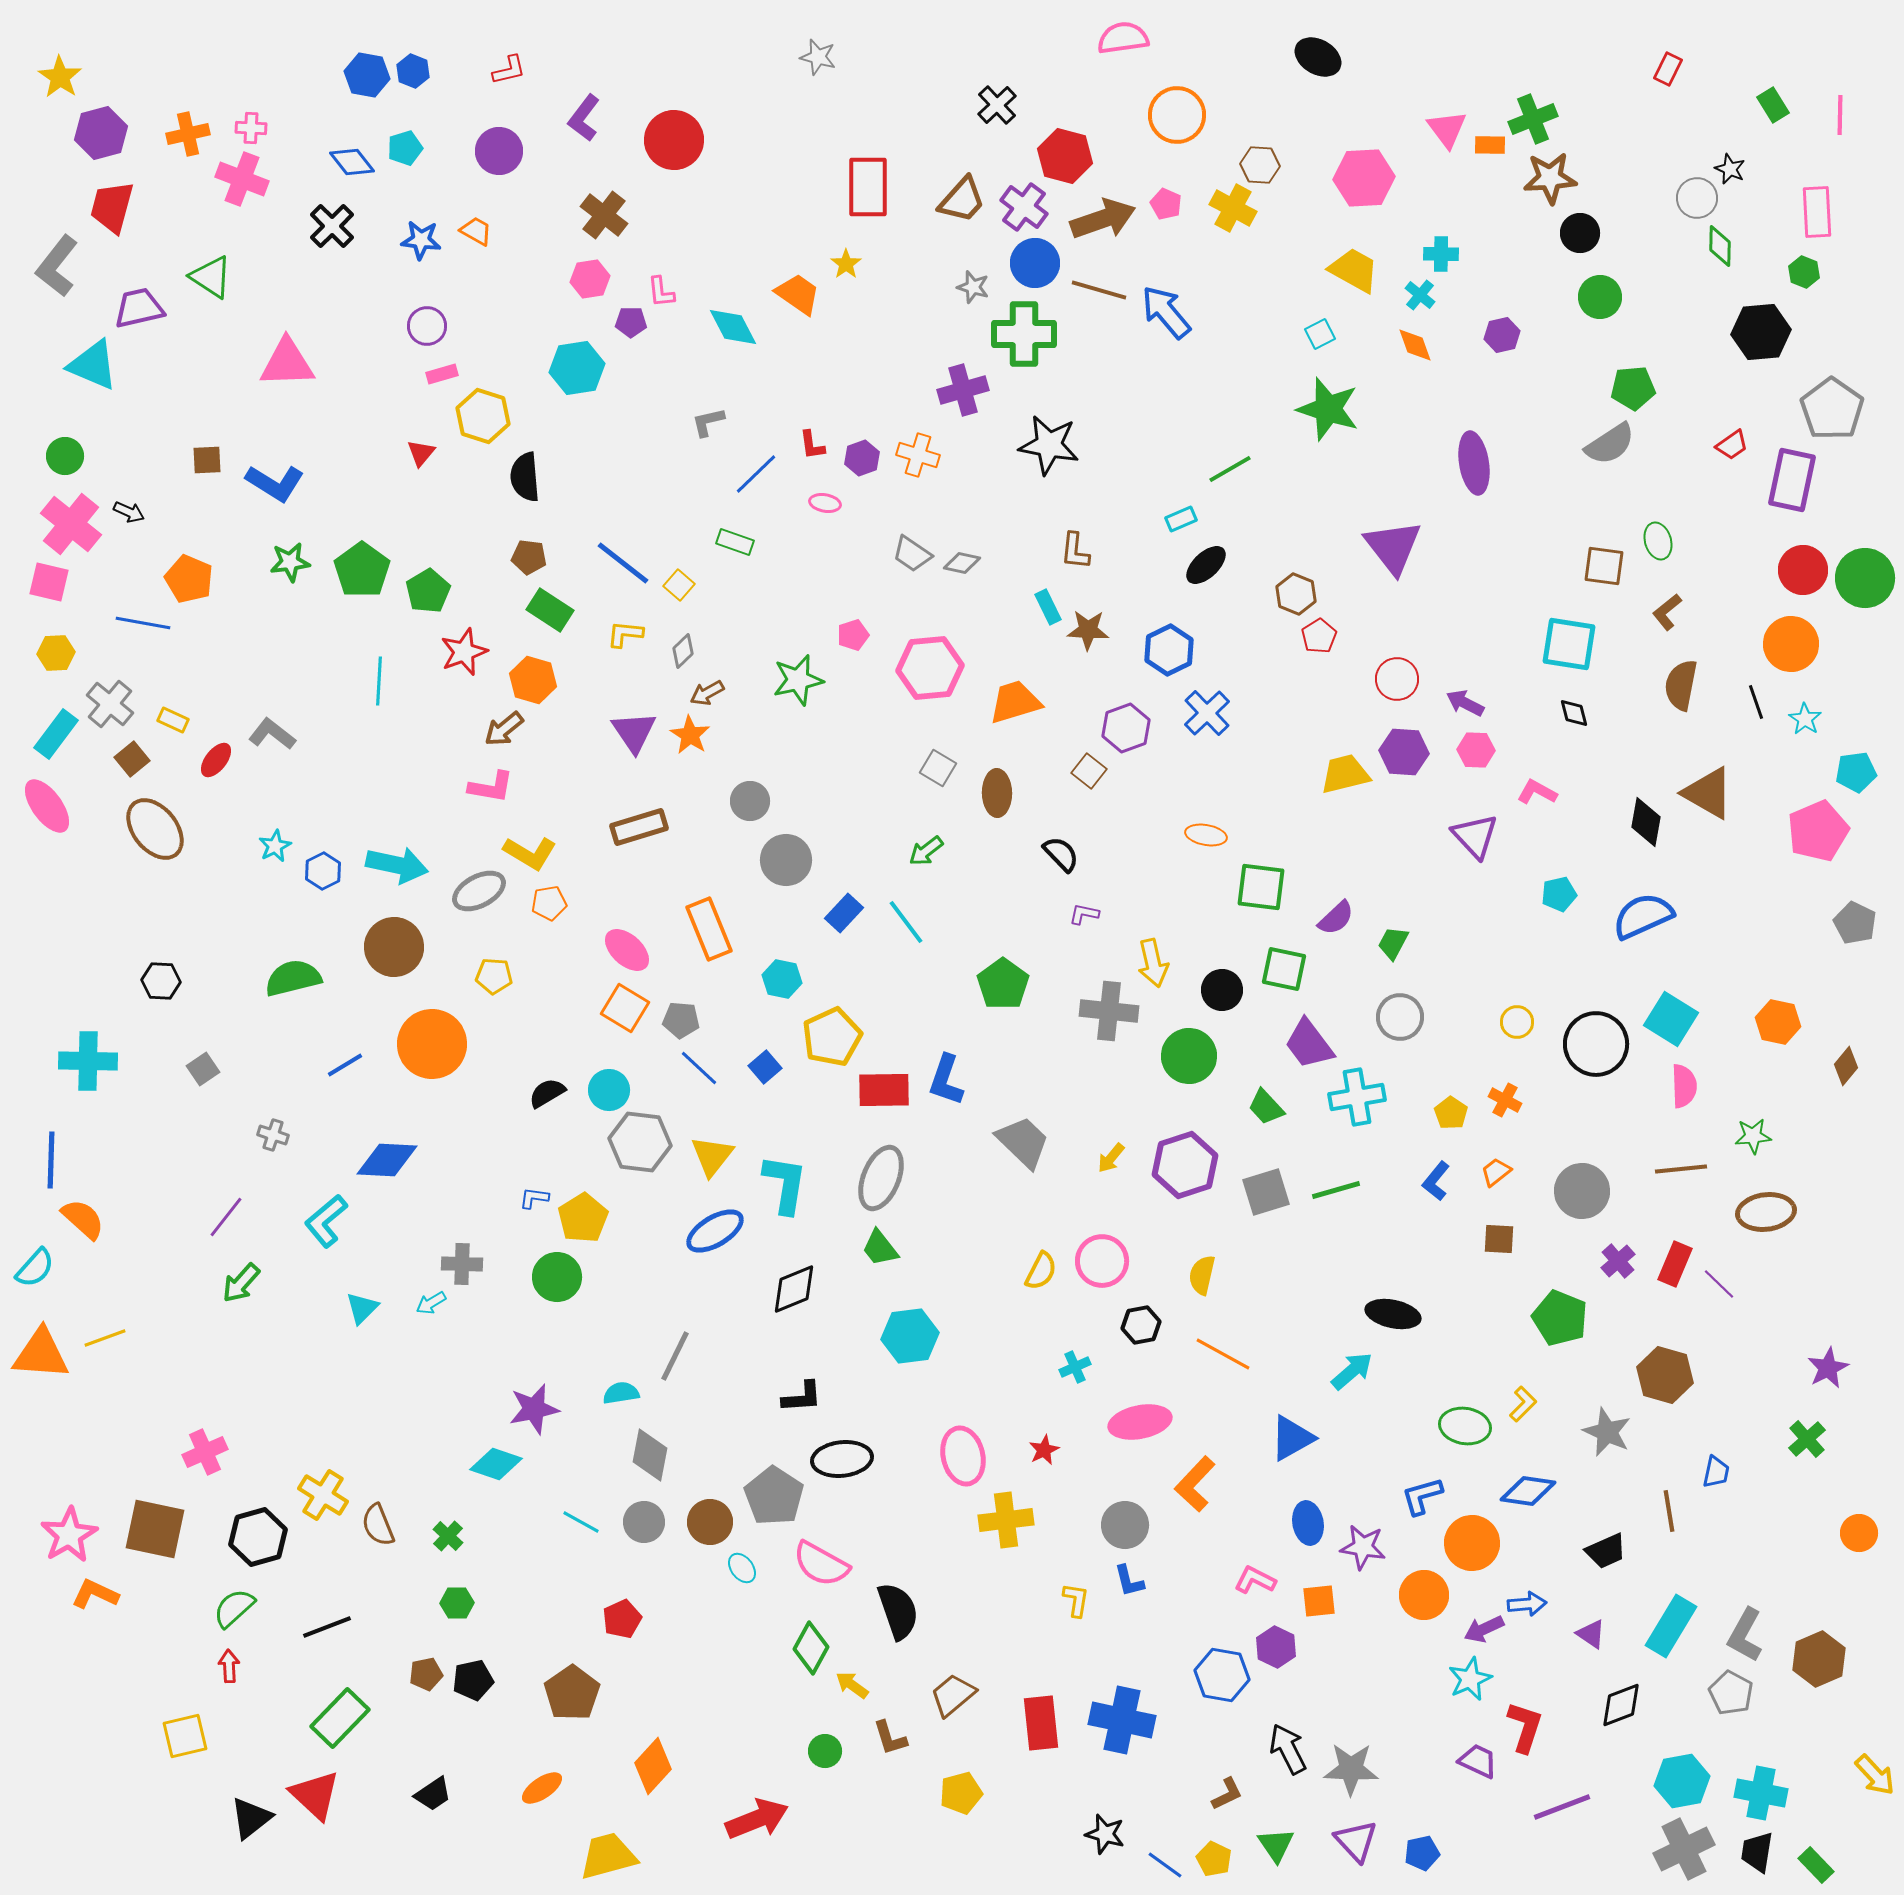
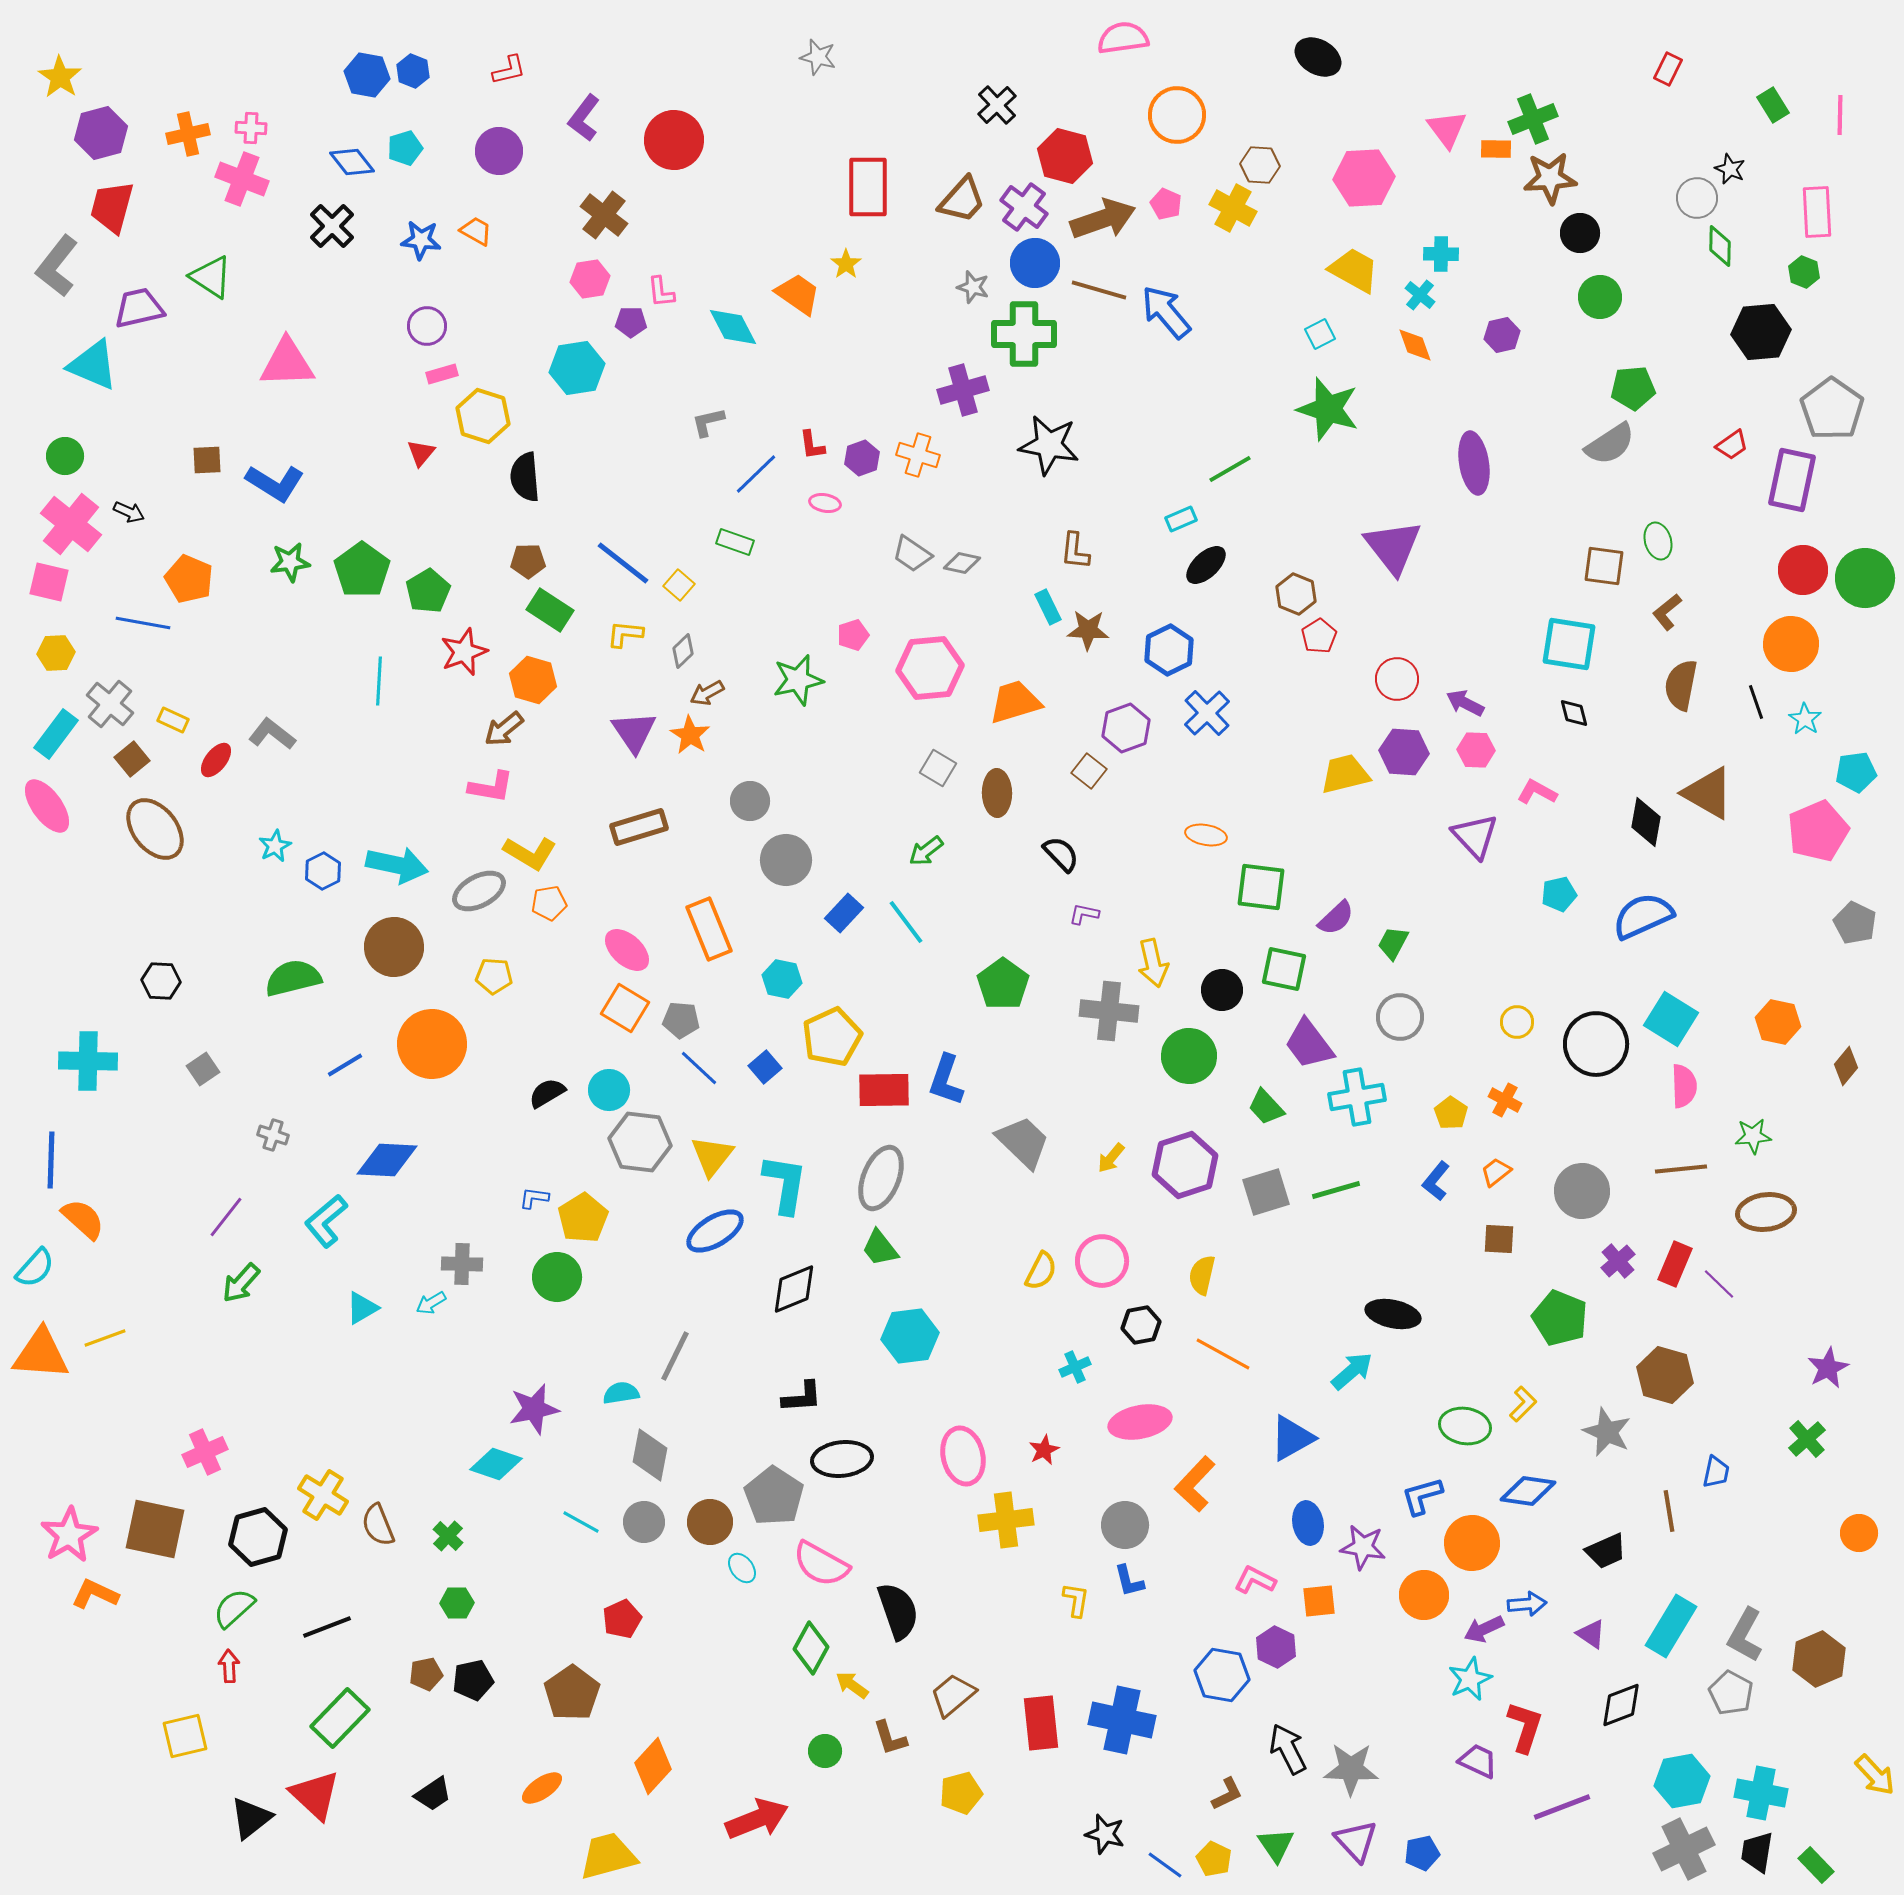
orange rectangle at (1490, 145): moved 6 px right, 4 px down
brown pentagon at (529, 557): moved 1 px left, 4 px down; rotated 8 degrees counterclockwise
cyan triangle at (362, 1308): rotated 15 degrees clockwise
